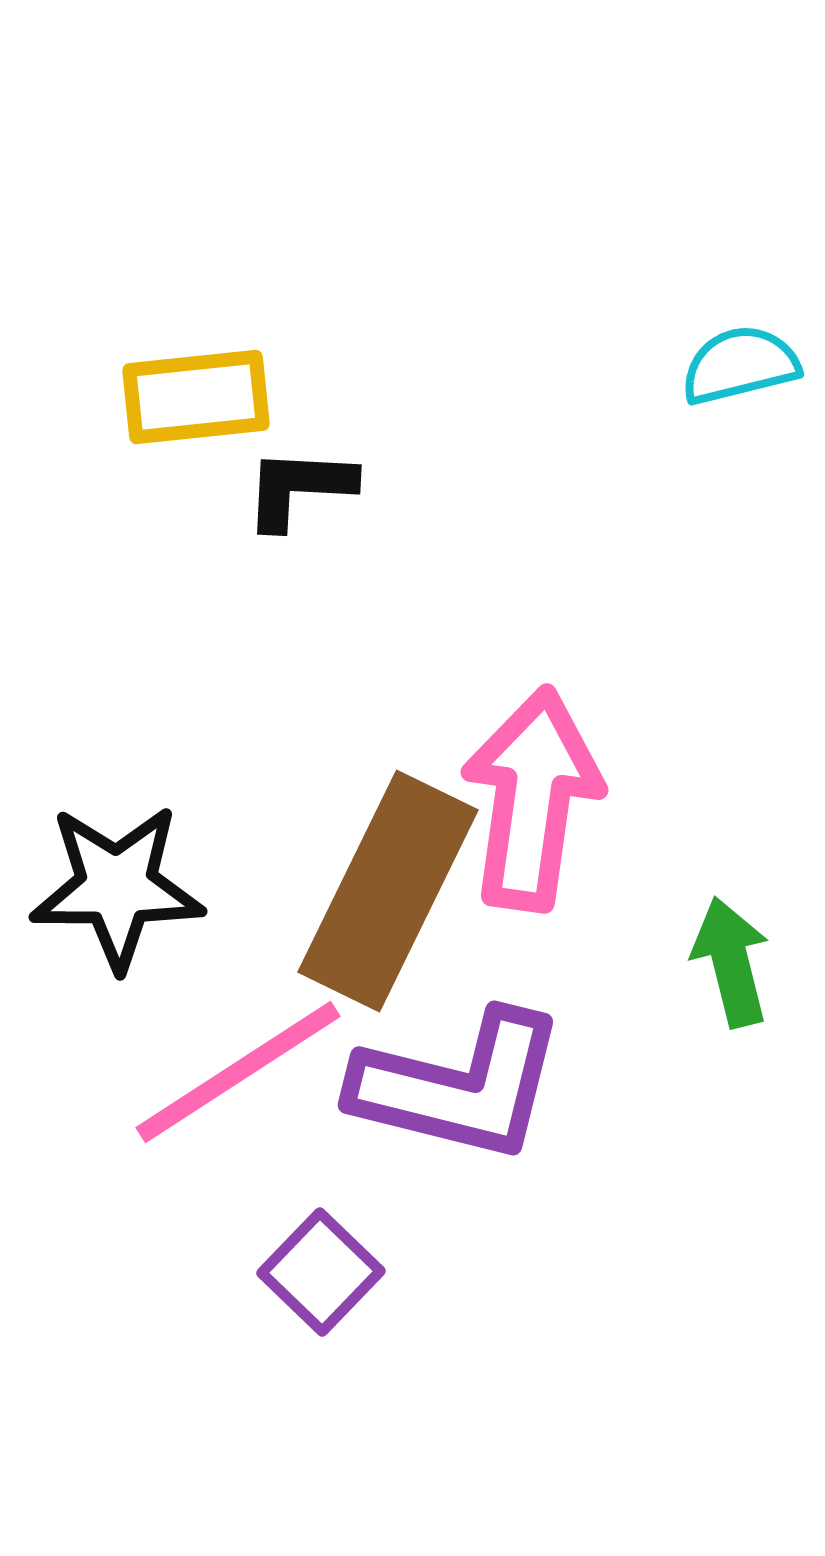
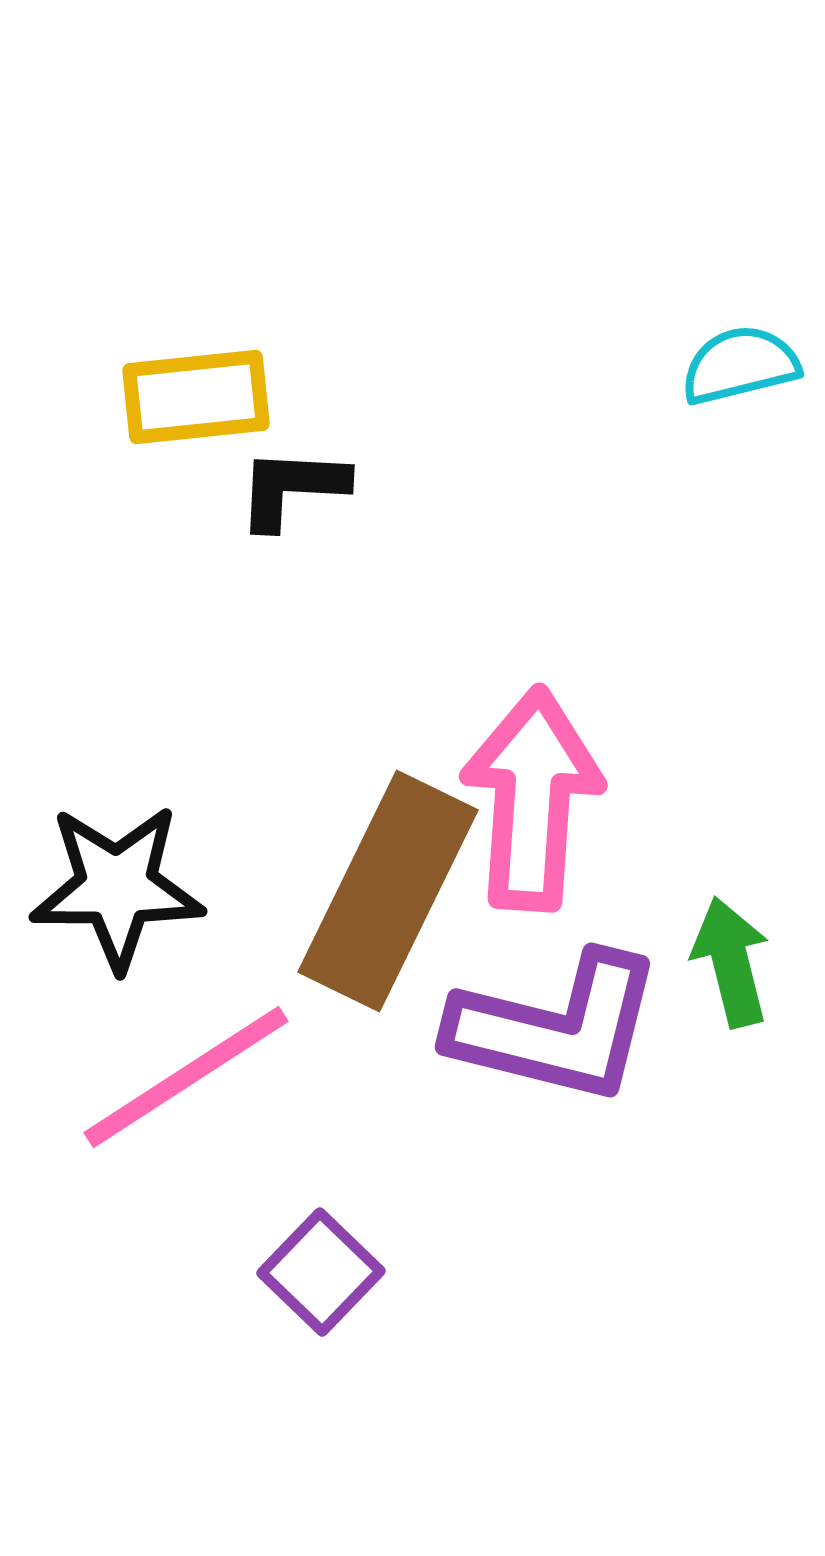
black L-shape: moved 7 px left
pink arrow: rotated 4 degrees counterclockwise
pink line: moved 52 px left, 5 px down
purple L-shape: moved 97 px right, 58 px up
